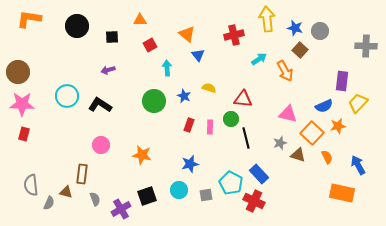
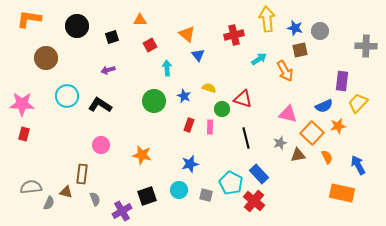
black square at (112, 37): rotated 16 degrees counterclockwise
brown square at (300, 50): rotated 35 degrees clockwise
brown circle at (18, 72): moved 28 px right, 14 px up
red triangle at (243, 99): rotated 12 degrees clockwise
green circle at (231, 119): moved 9 px left, 10 px up
brown triangle at (298, 155): rotated 28 degrees counterclockwise
gray semicircle at (31, 185): moved 2 px down; rotated 90 degrees clockwise
gray square at (206, 195): rotated 24 degrees clockwise
red cross at (254, 201): rotated 15 degrees clockwise
purple cross at (121, 209): moved 1 px right, 2 px down
